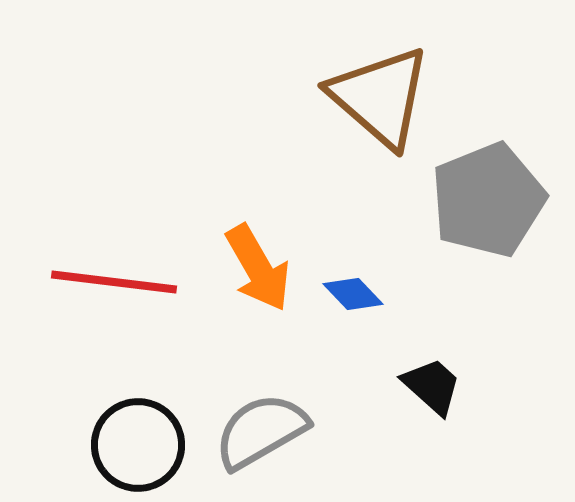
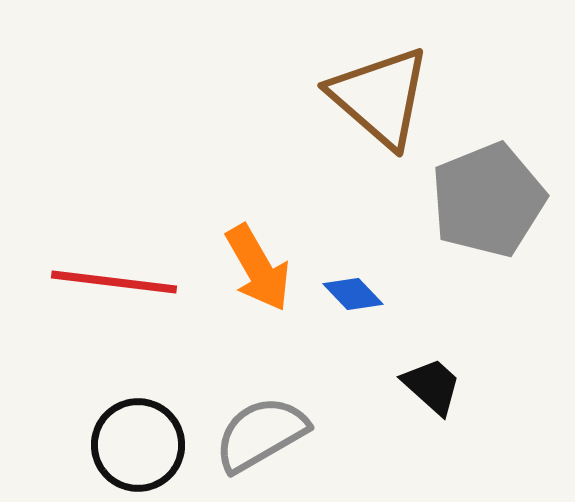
gray semicircle: moved 3 px down
